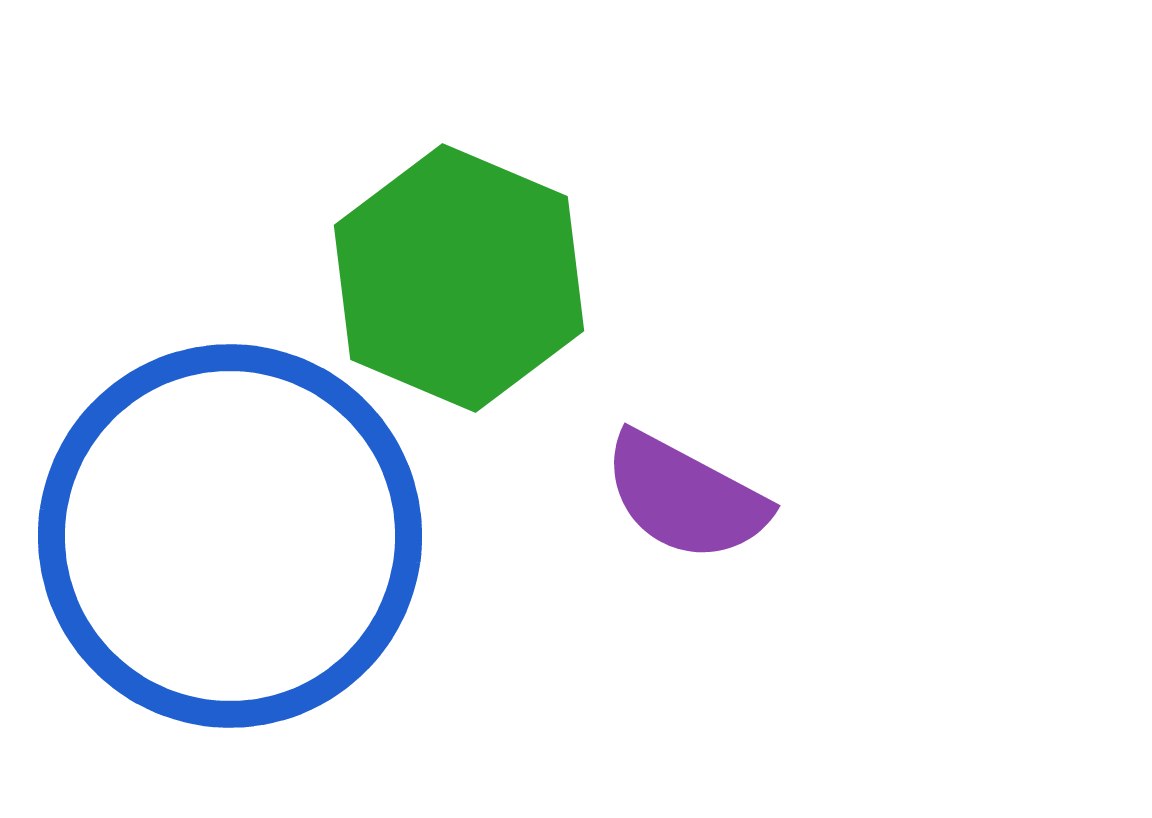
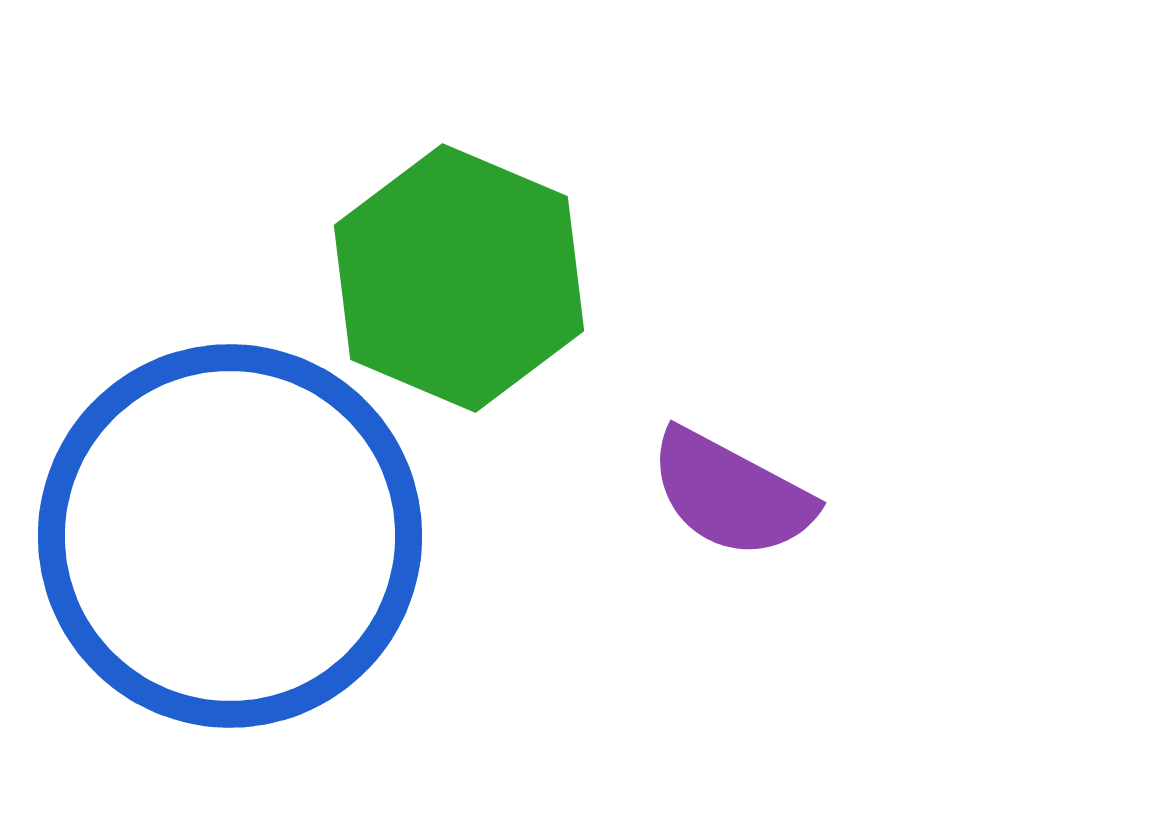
purple semicircle: moved 46 px right, 3 px up
